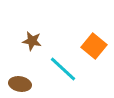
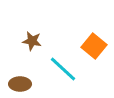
brown ellipse: rotated 10 degrees counterclockwise
